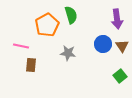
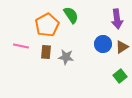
green semicircle: rotated 18 degrees counterclockwise
brown triangle: moved 1 px down; rotated 32 degrees clockwise
gray star: moved 2 px left, 4 px down
brown rectangle: moved 15 px right, 13 px up
